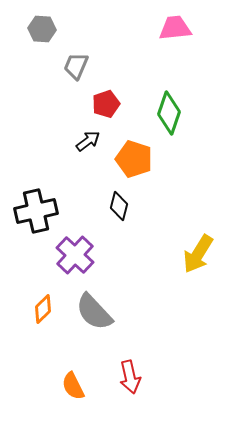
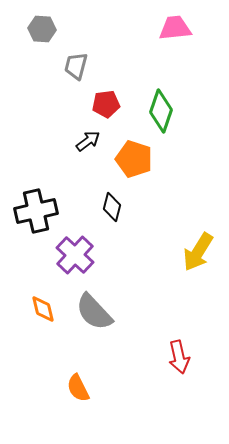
gray trapezoid: rotated 8 degrees counterclockwise
red pentagon: rotated 12 degrees clockwise
green diamond: moved 8 px left, 2 px up
black diamond: moved 7 px left, 1 px down
yellow arrow: moved 2 px up
orange diamond: rotated 60 degrees counterclockwise
red arrow: moved 49 px right, 20 px up
orange semicircle: moved 5 px right, 2 px down
